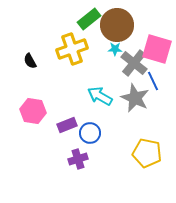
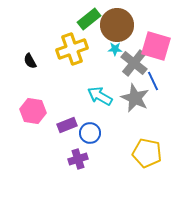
pink square: moved 1 px left, 3 px up
